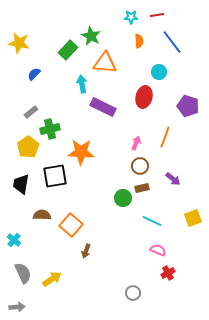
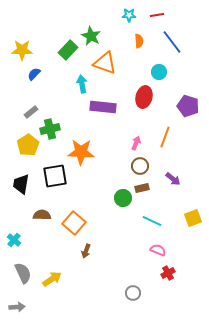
cyan star: moved 2 px left, 2 px up
yellow star: moved 3 px right, 7 px down; rotated 10 degrees counterclockwise
orange triangle: rotated 15 degrees clockwise
purple rectangle: rotated 20 degrees counterclockwise
yellow pentagon: moved 2 px up
orange square: moved 3 px right, 2 px up
